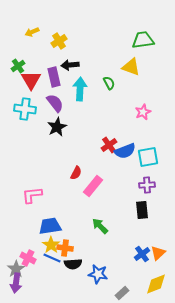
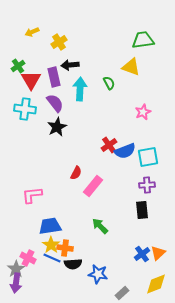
yellow cross: moved 1 px down
